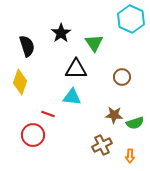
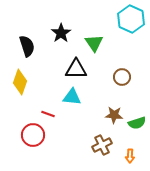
green semicircle: moved 2 px right
